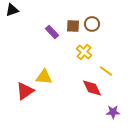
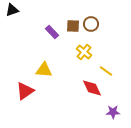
brown circle: moved 1 px left
yellow triangle: moved 7 px up
